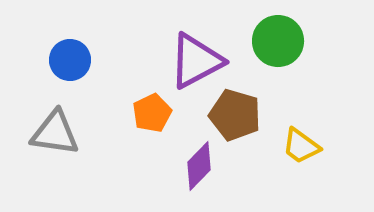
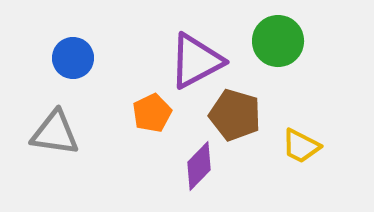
blue circle: moved 3 px right, 2 px up
yellow trapezoid: rotated 9 degrees counterclockwise
